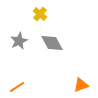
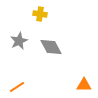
yellow cross: rotated 32 degrees counterclockwise
gray diamond: moved 1 px left, 4 px down
orange triangle: moved 3 px right; rotated 21 degrees clockwise
